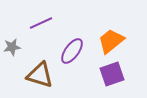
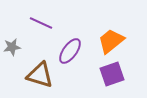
purple line: rotated 50 degrees clockwise
purple ellipse: moved 2 px left
